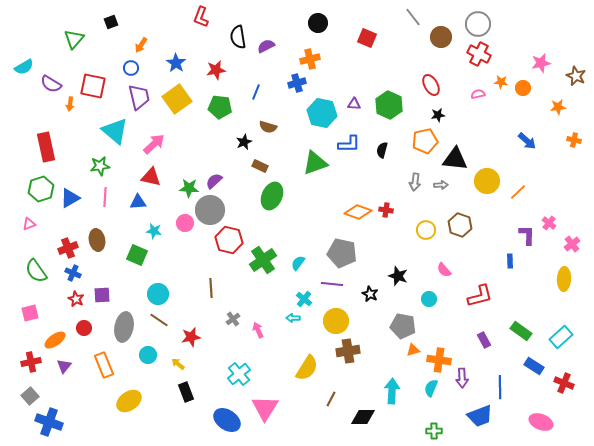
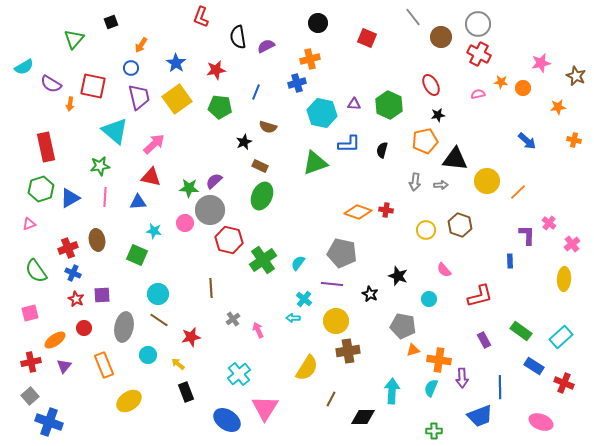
green ellipse at (272, 196): moved 10 px left
